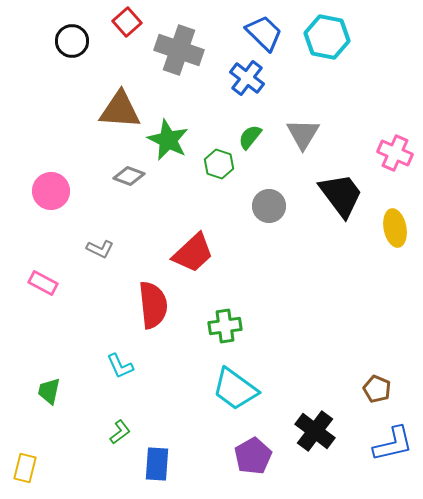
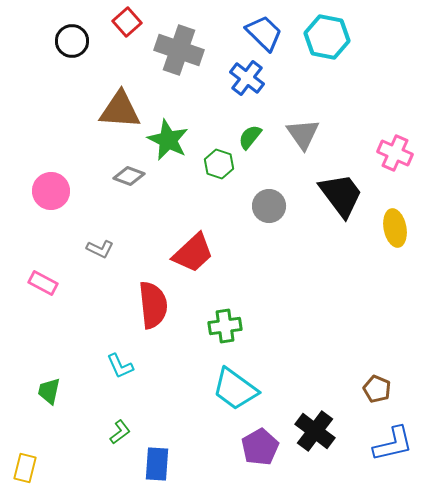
gray triangle: rotated 6 degrees counterclockwise
purple pentagon: moved 7 px right, 9 px up
